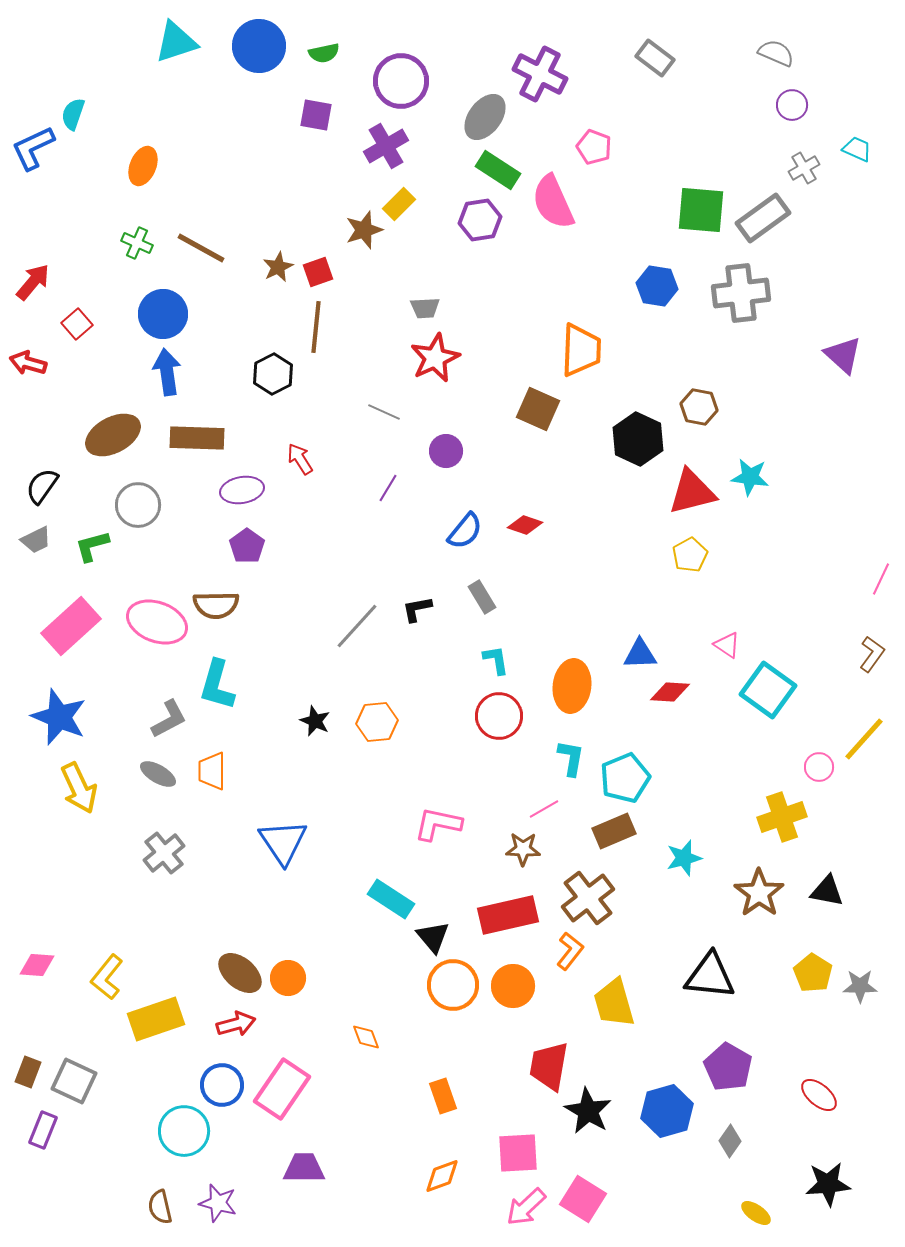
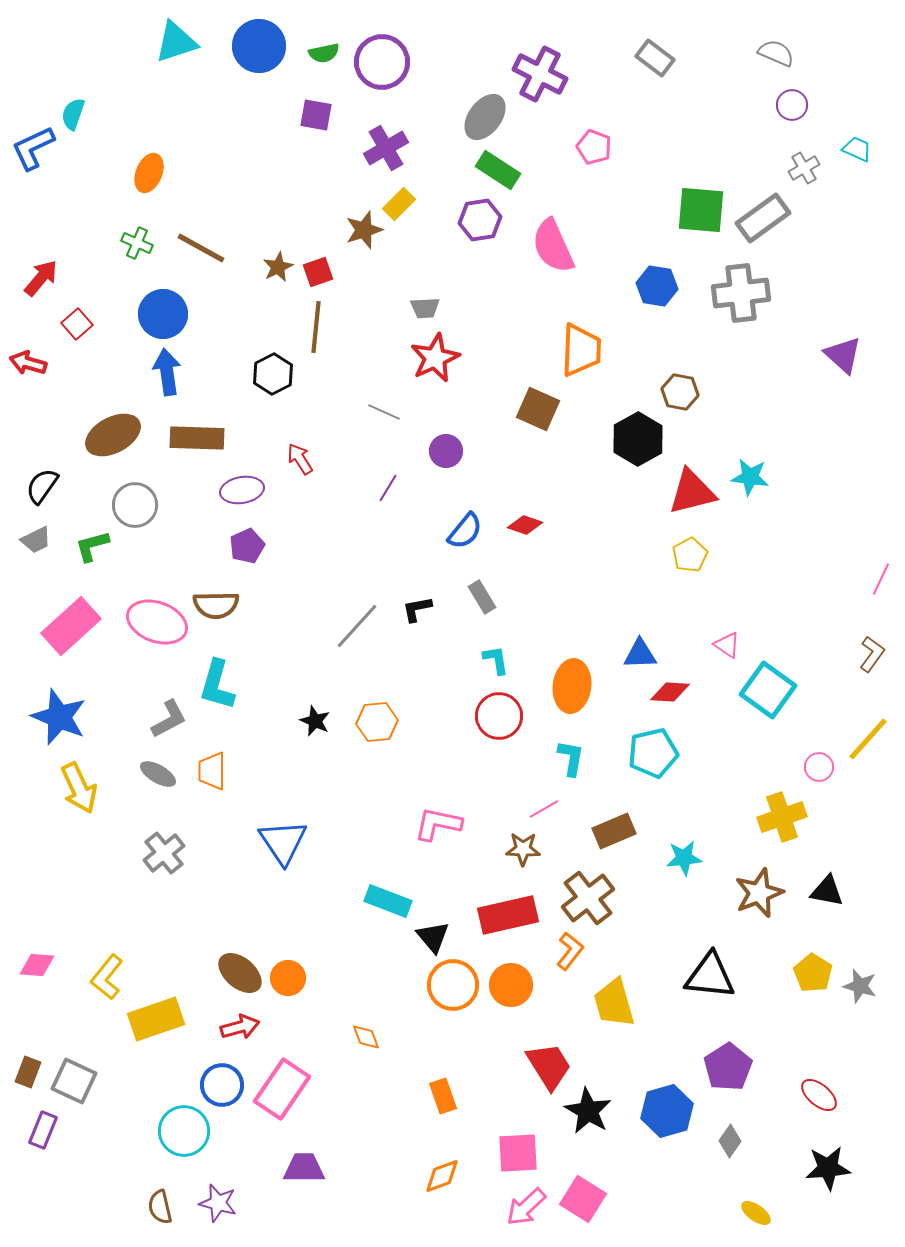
purple circle at (401, 81): moved 19 px left, 19 px up
purple cross at (386, 146): moved 2 px down
orange ellipse at (143, 166): moved 6 px right, 7 px down
pink semicircle at (553, 202): moved 44 px down
red arrow at (33, 282): moved 8 px right, 4 px up
brown hexagon at (699, 407): moved 19 px left, 15 px up
black hexagon at (638, 439): rotated 6 degrees clockwise
gray circle at (138, 505): moved 3 px left
purple pentagon at (247, 546): rotated 12 degrees clockwise
yellow line at (864, 739): moved 4 px right
cyan pentagon at (625, 778): moved 28 px right, 25 px up; rotated 9 degrees clockwise
cyan star at (684, 858): rotated 9 degrees clockwise
brown star at (759, 893): rotated 15 degrees clockwise
cyan rectangle at (391, 899): moved 3 px left, 2 px down; rotated 12 degrees counterclockwise
orange circle at (513, 986): moved 2 px left, 1 px up
gray star at (860, 986): rotated 16 degrees clockwise
red arrow at (236, 1024): moved 4 px right, 3 px down
red trapezoid at (549, 1066): rotated 138 degrees clockwise
purple pentagon at (728, 1067): rotated 9 degrees clockwise
black star at (828, 1184): moved 16 px up
